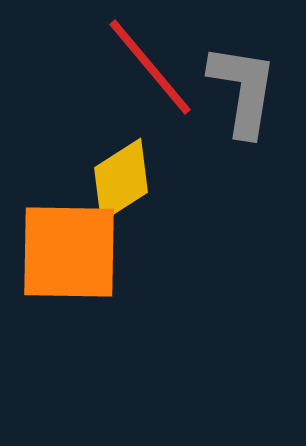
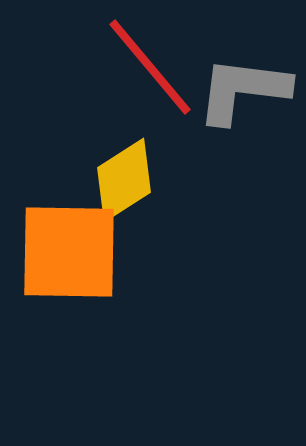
gray L-shape: rotated 92 degrees counterclockwise
yellow diamond: moved 3 px right
